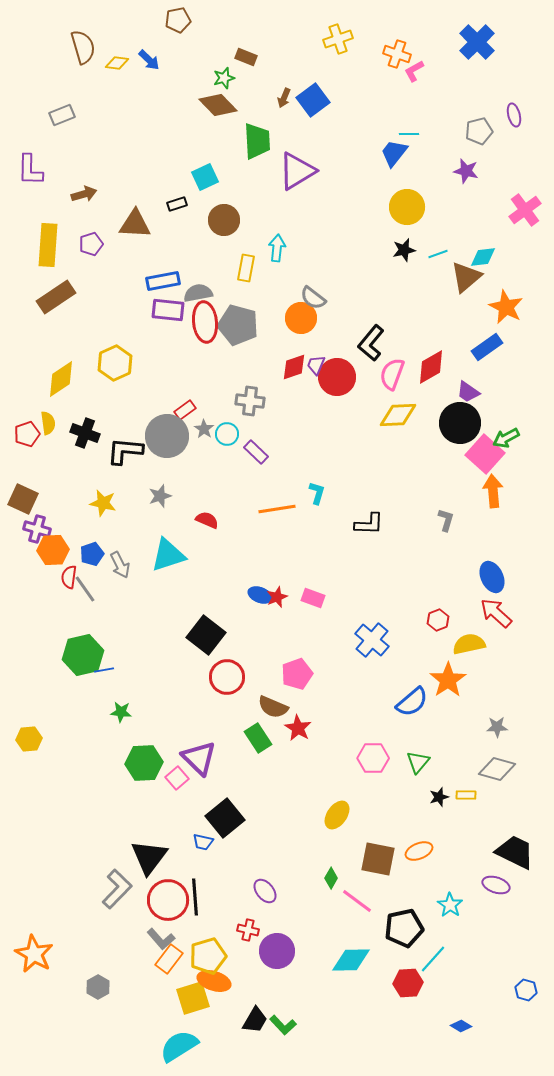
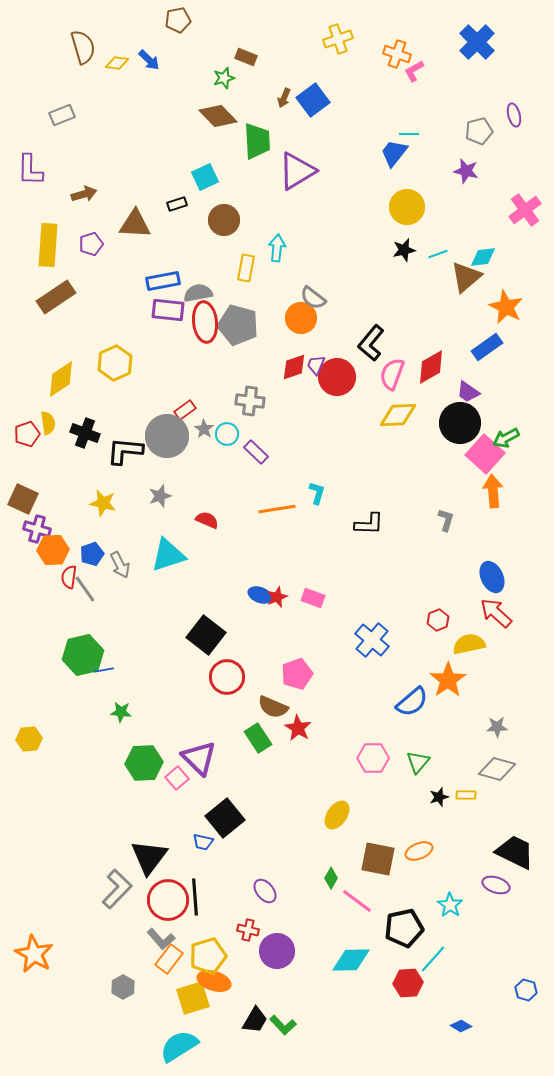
brown diamond at (218, 105): moved 11 px down
gray hexagon at (98, 987): moved 25 px right
